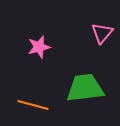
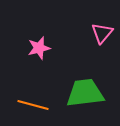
pink star: moved 1 px down
green trapezoid: moved 5 px down
